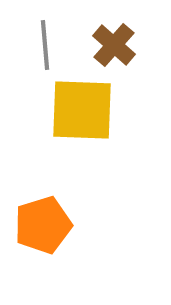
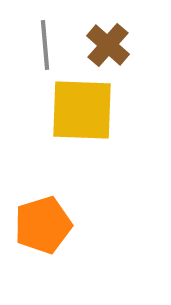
brown cross: moved 6 px left
